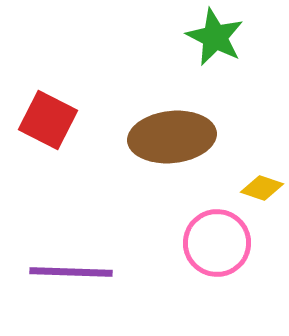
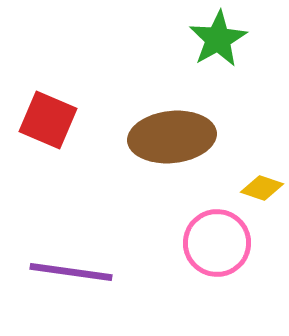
green star: moved 3 px right, 2 px down; rotated 16 degrees clockwise
red square: rotated 4 degrees counterclockwise
purple line: rotated 6 degrees clockwise
